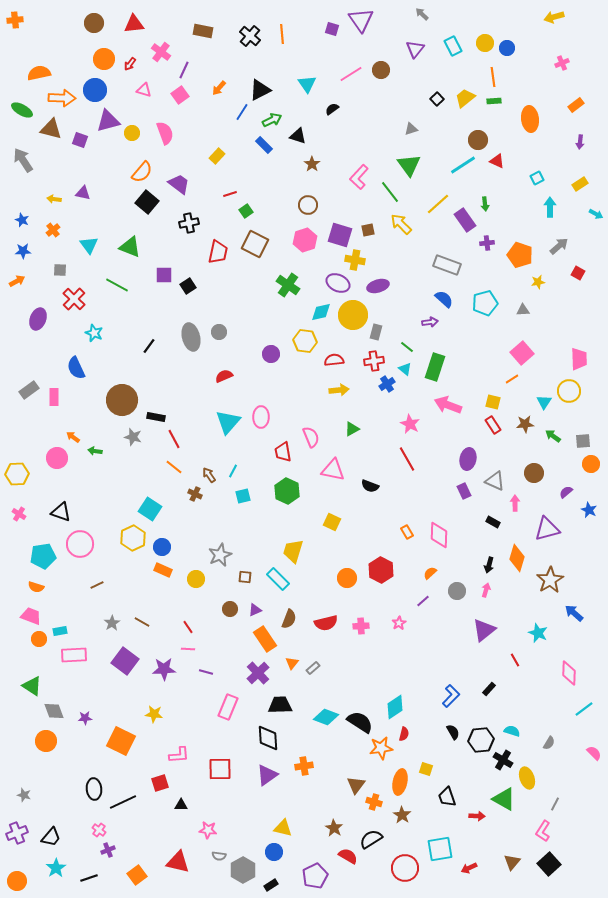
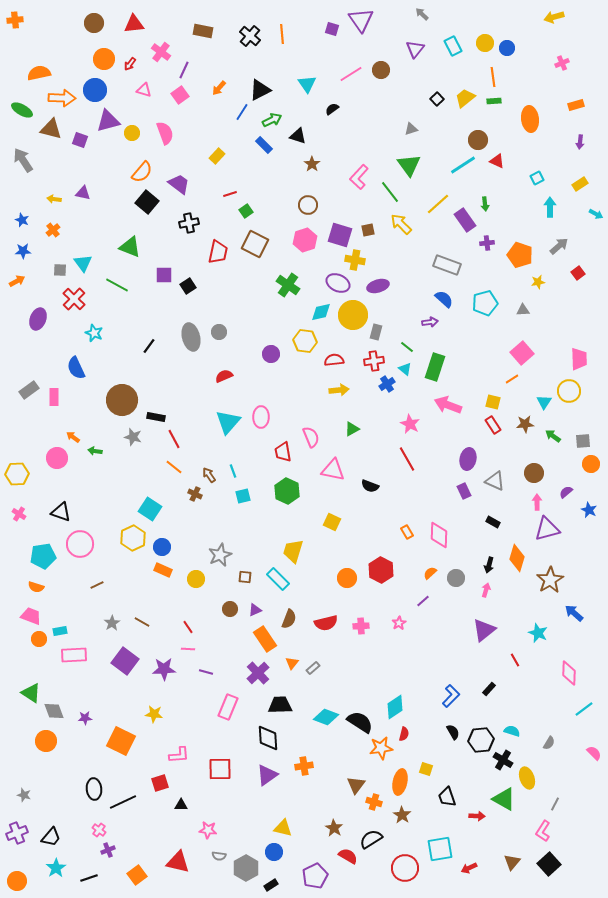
orange rectangle at (576, 105): rotated 21 degrees clockwise
cyan triangle at (89, 245): moved 6 px left, 18 px down
red square at (578, 273): rotated 24 degrees clockwise
cyan line at (233, 471): rotated 48 degrees counterclockwise
pink arrow at (515, 503): moved 22 px right, 1 px up
gray circle at (457, 591): moved 1 px left, 13 px up
green triangle at (32, 686): moved 1 px left, 7 px down
gray hexagon at (243, 870): moved 3 px right, 2 px up
